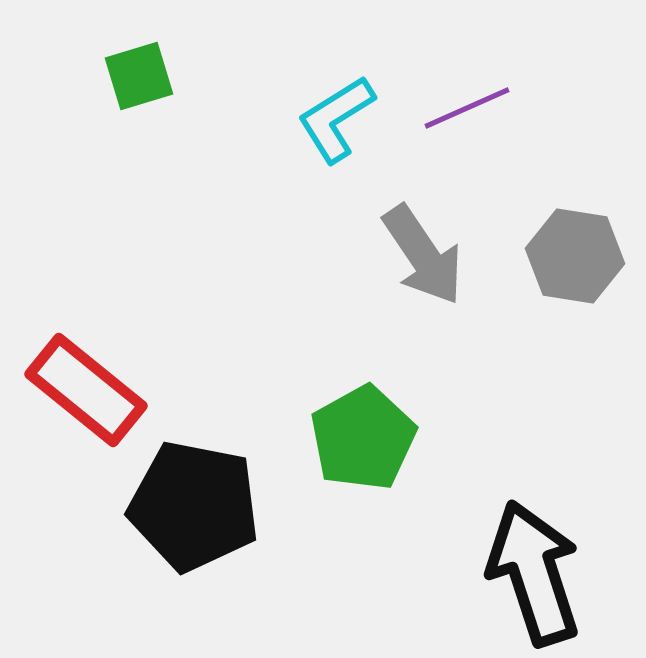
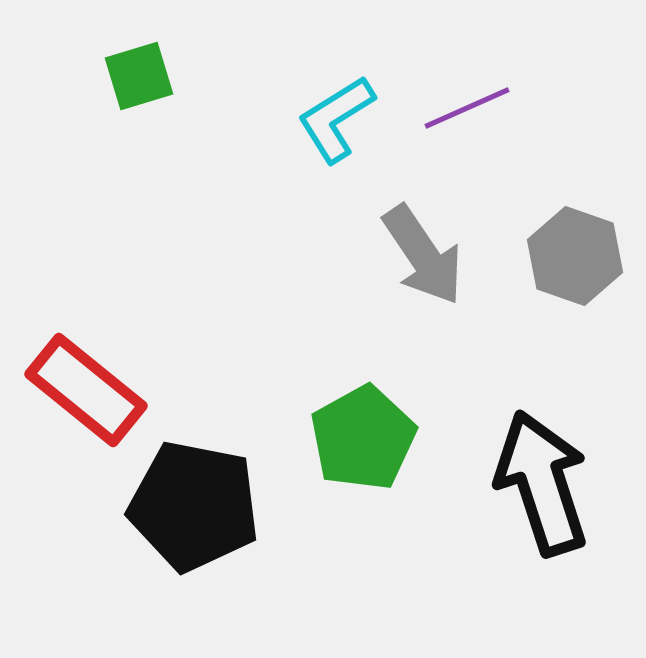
gray hexagon: rotated 10 degrees clockwise
black arrow: moved 8 px right, 90 px up
